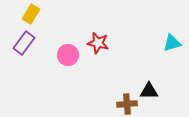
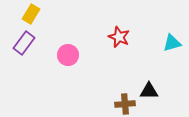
red star: moved 21 px right, 6 px up; rotated 10 degrees clockwise
brown cross: moved 2 px left
